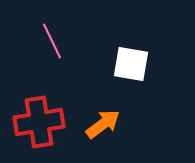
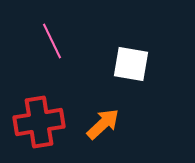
orange arrow: rotated 6 degrees counterclockwise
